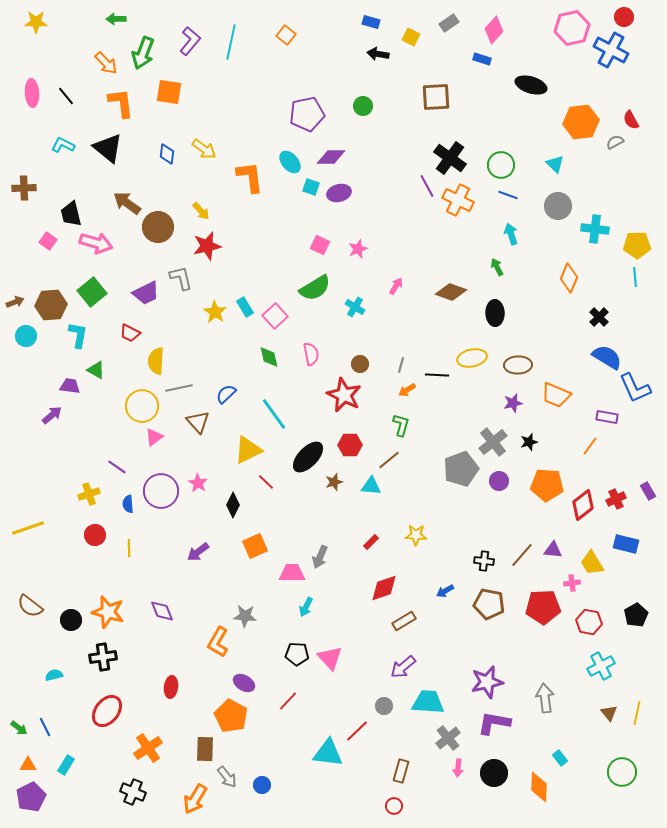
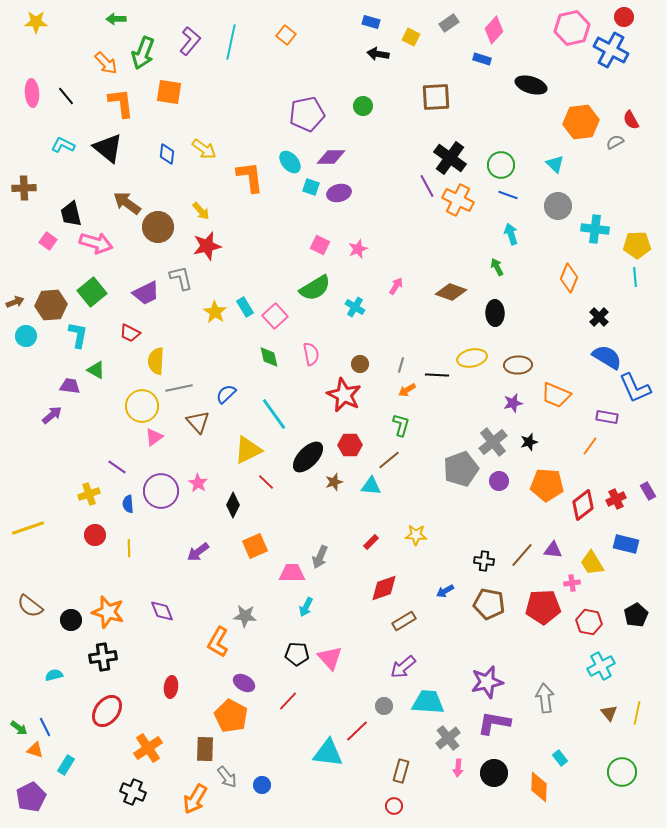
orange triangle at (28, 765): moved 7 px right, 15 px up; rotated 18 degrees clockwise
